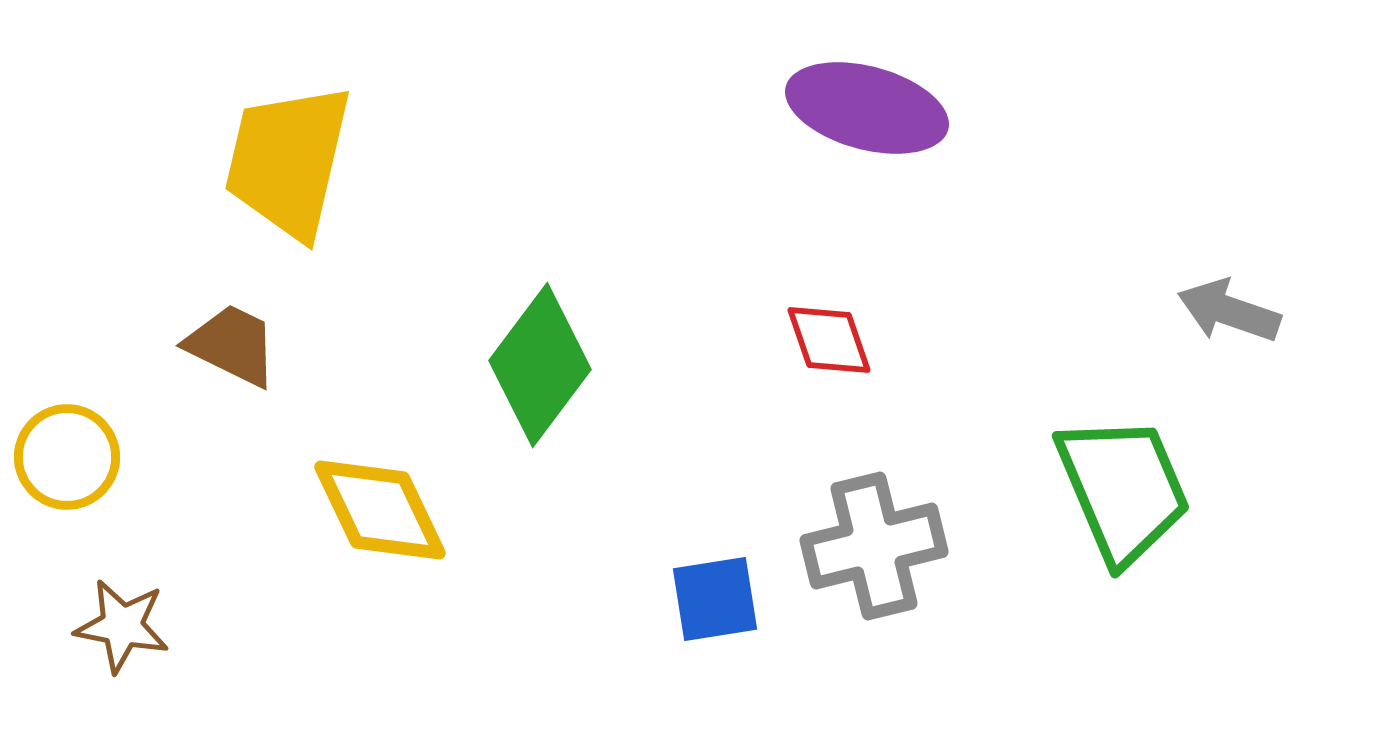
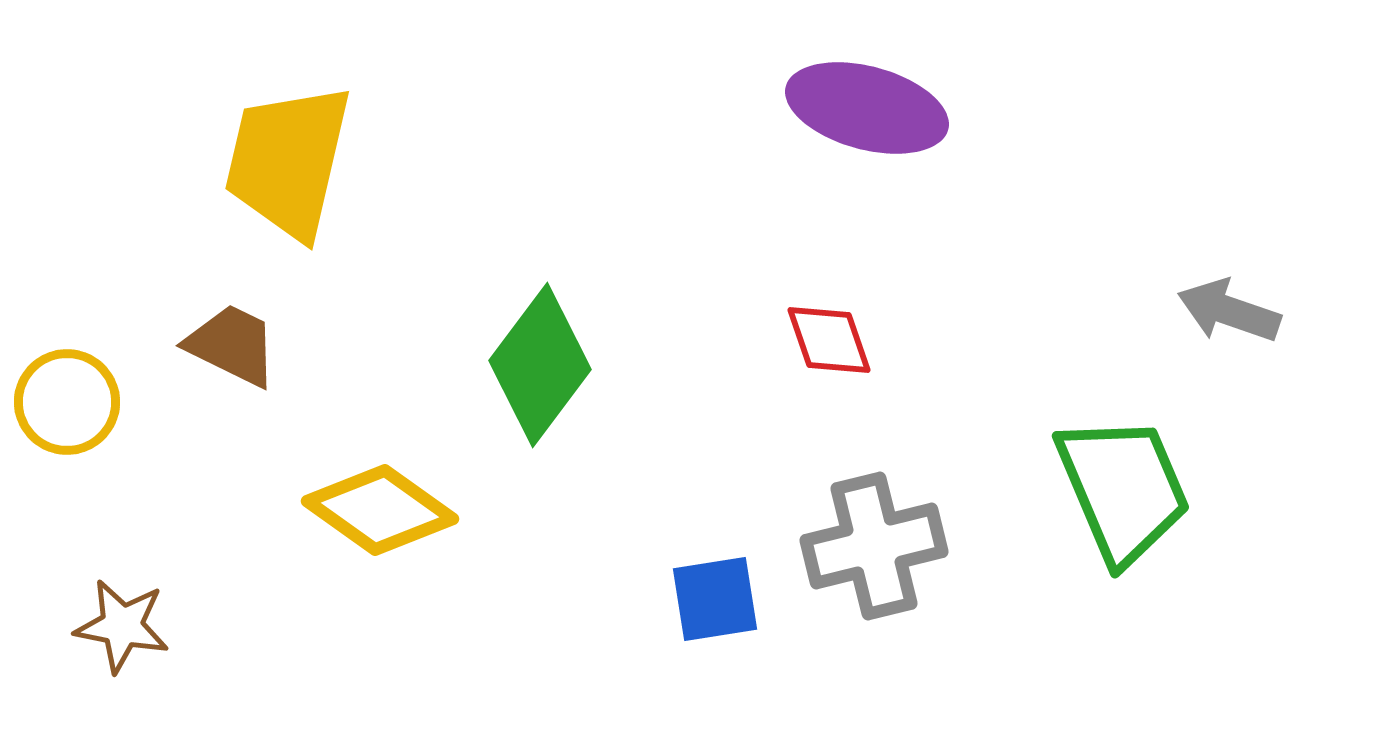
yellow circle: moved 55 px up
yellow diamond: rotated 29 degrees counterclockwise
